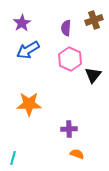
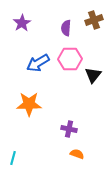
blue arrow: moved 10 px right, 13 px down
pink hexagon: rotated 25 degrees counterclockwise
purple cross: rotated 14 degrees clockwise
